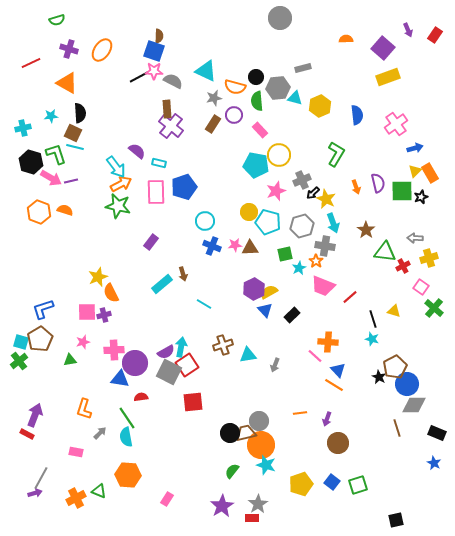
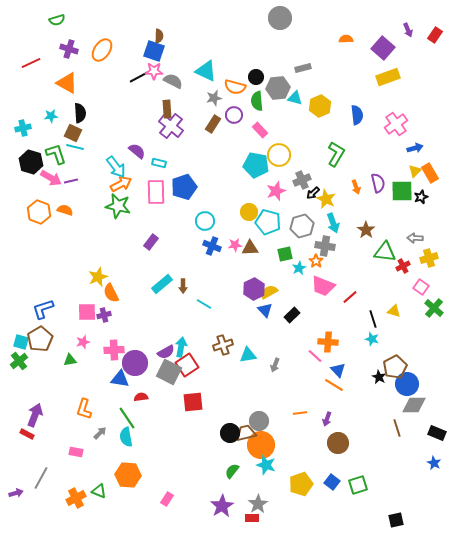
brown arrow at (183, 274): moved 12 px down; rotated 16 degrees clockwise
purple arrow at (35, 493): moved 19 px left
